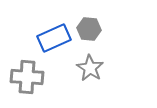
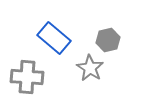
gray hexagon: moved 19 px right, 11 px down; rotated 20 degrees counterclockwise
blue rectangle: rotated 64 degrees clockwise
